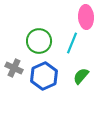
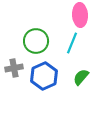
pink ellipse: moved 6 px left, 2 px up
green circle: moved 3 px left
gray cross: rotated 36 degrees counterclockwise
green semicircle: moved 1 px down
